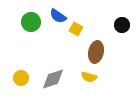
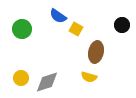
green circle: moved 9 px left, 7 px down
gray diamond: moved 6 px left, 3 px down
